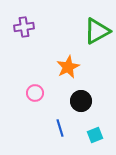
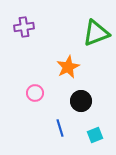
green triangle: moved 1 px left, 2 px down; rotated 8 degrees clockwise
